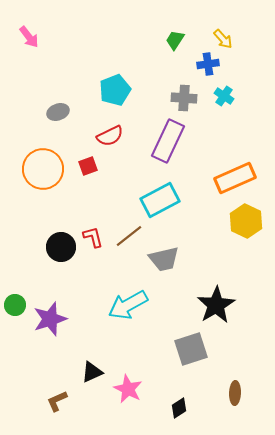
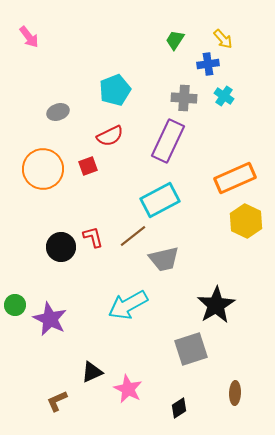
brown line: moved 4 px right
purple star: rotated 28 degrees counterclockwise
